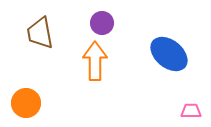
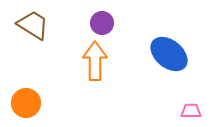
brown trapezoid: moved 7 px left, 8 px up; rotated 132 degrees clockwise
